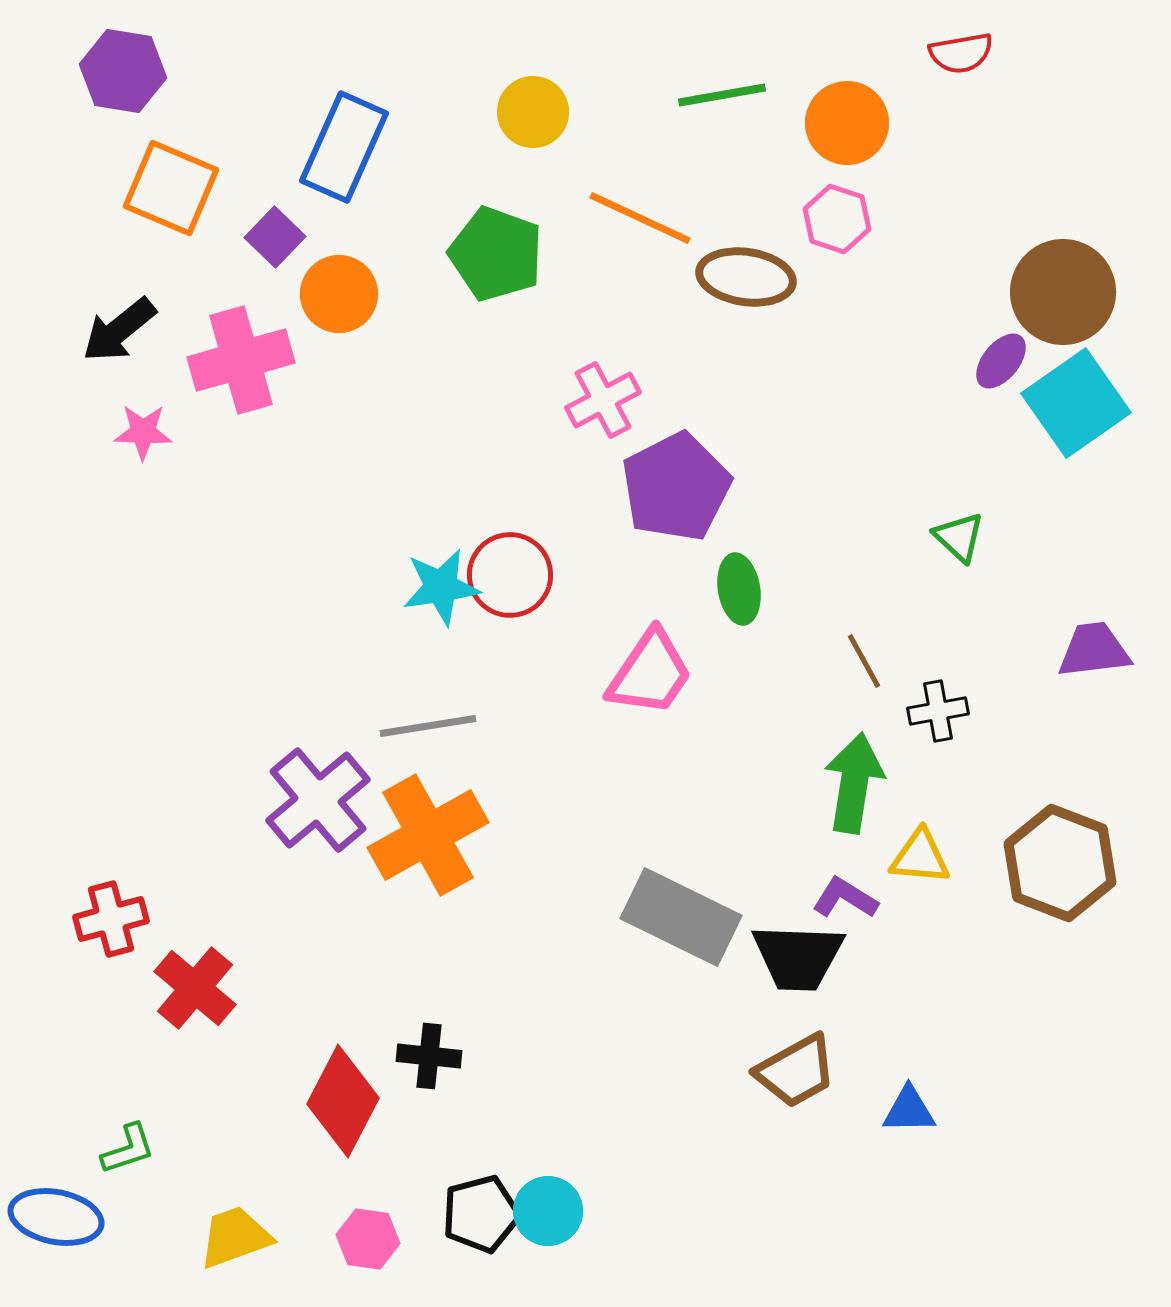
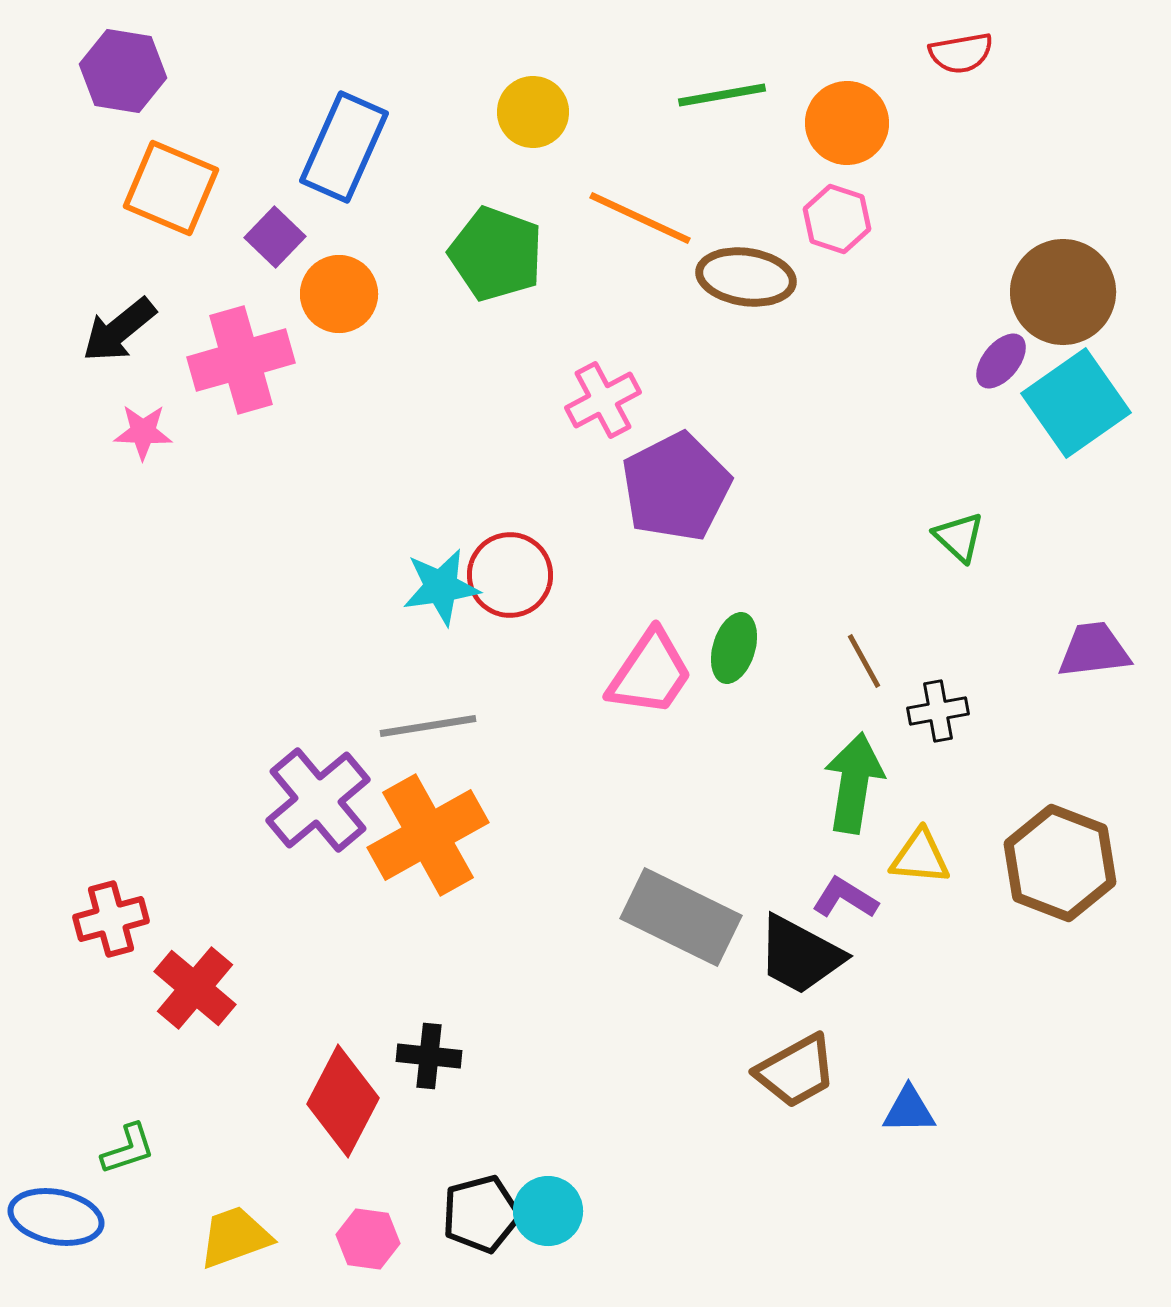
green ellipse at (739, 589): moved 5 px left, 59 px down; rotated 26 degrees clockwise
black trapezoid at (798, 957): moved 2 px right, 2 px up; rotated 26 degrees clockwise
